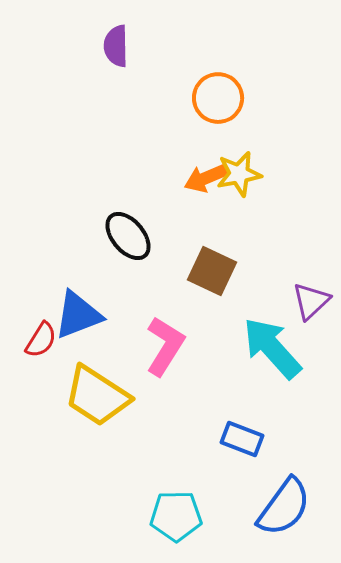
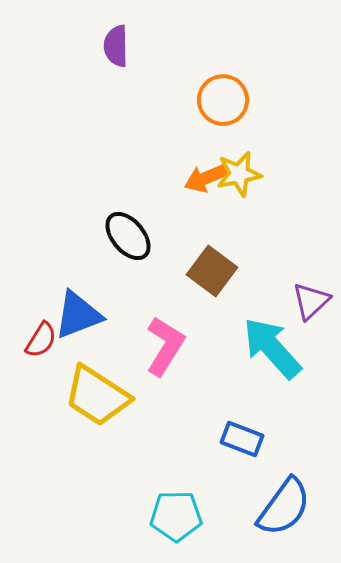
orange circle: moved 5 px right, 2 px down
brown square: rotated 12 degrees clockwise
